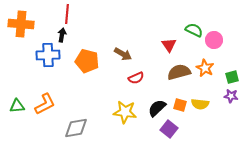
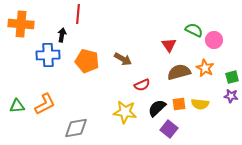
red line: moved 11 px right
brown arrow: moved 5 px down
red semicircle: moved 6 px right, 7 px down
orange square: moved 1 px left, 1 px up; rotated 24 degrees counterclockwise
